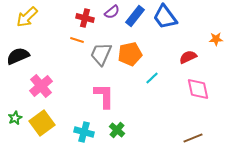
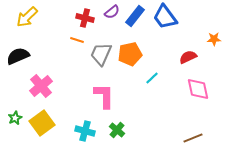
orange star: moved 2 px left
cyan cross: moved 1 px right, 1 px up
